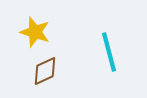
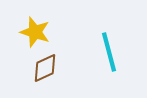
brown diamond: moved 3 px up
